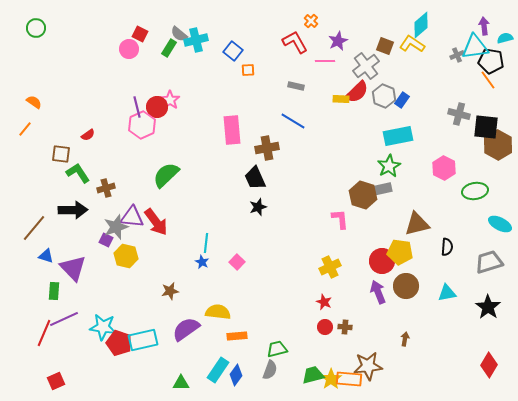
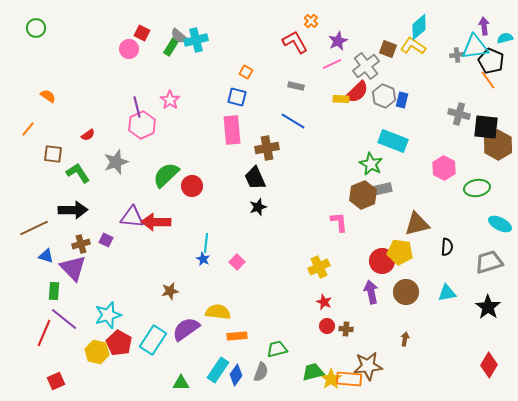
cyan diamond at (421, 25): moved 2 px left, 2 px down
red square at (140, 34): moved 2 px right, 1 px up
gray semicircle at (179, 34): moved 2 px down
yellow L-shape at (412, 44): moved 1 px right, 2 px down
brown square at (385, 46): moved 3 px right, 3 px down
green rectangle at (169, 48): moved 2 px right, 1 px up
blue square at (233, 51): moved 4 px right, 46 px down; rotated 24 degrees counterclockwise
gray cross at (457, 55): rotated 16 degrees clockwise
pink line at (325, 61): moved 7 px right, 3 px down; rotated 24 degrees counterclockwise
black pentagon at (491, 61): rotated 15 degrees clockwise
orange square at (248, 70): moved 2 px left, 2 px down; rotated 32 degrees clockwise
blue rectangle at (402, 100): rotated 21 degrees counterclockwise
orange semicircle at (34, 102): moved 14 px right, 6 px up
red circle at (157, 107): moved 35 px right, 79 px down
orange line at (25, 129): moved 3 px right
cyan rectangle at (398, 136): moved 5 px left, 5 px down; rotated 32 degrees clockwise
brown square at (61, 154): moved 8 px left
green star at (389, 166): moved 18 px left, 2 px up; rotated 15 degrees counterclockwise
brown cross at (106, 188): moved 25 px left, 56 px down
green ellipse at (475, 191): moved 2 px right, 3 px up
brown hexagon at (363, 195): rotated 20 degrees clockwise
pink L-shape at (340, 219): moved 1 px left, 3 px down
red arrow at (156, 222): rotated 128 degrees clockwise
gray star at (116, 227): moved 65 px up
brown line at (34, 228): rotated 24 degrees clockwise
yellow hexagon at (126, 256): moved 29 px left, 96 px down
blue star at (202, 262): moved 1 px right, 3 px up
yellow cross at (330, 267): moved 11 px left
brown circle at (406, 286): moved 6 px down
purple arrow at (378, 292): moved 7 px left; rotated 10 degrees clockwise
purple line at (64, 319): rotated 64 degrees clockwise
cyan star at (103, 327): moved 5 px right, 12 px up; rotated 24 degrees counterclockwise
red circle at (325, 327): moved 2 px right, 1 px up
brown cross at (345, 327): moved 1 px right, 2 px down
cyan rectangle at (143, 340): moved 10 px right; rotated 44 degrees counterclockwise
red pentagon at (119, 343): rotated 10 degrees clockwise
gray semicircle at (270, 370): moved 9 px left, 2 px down
green trapezoid at (313, 375): moved 3 px up
